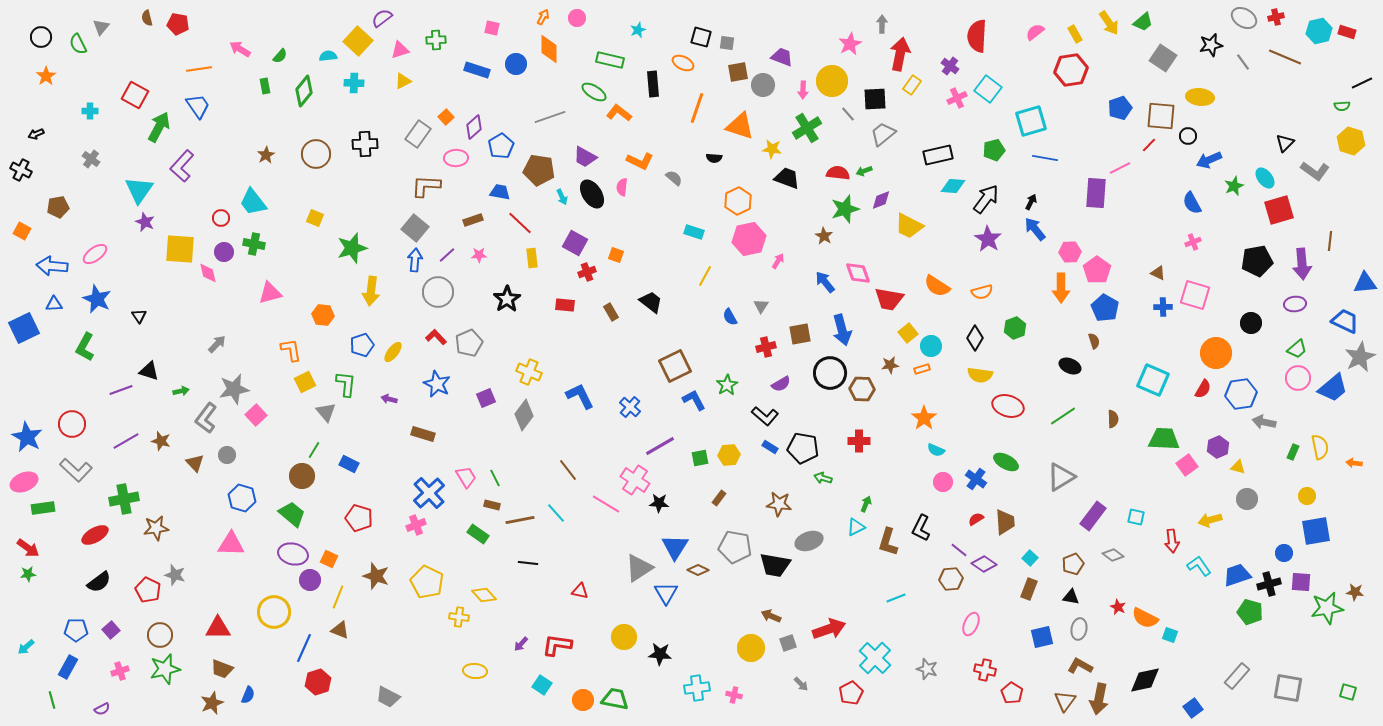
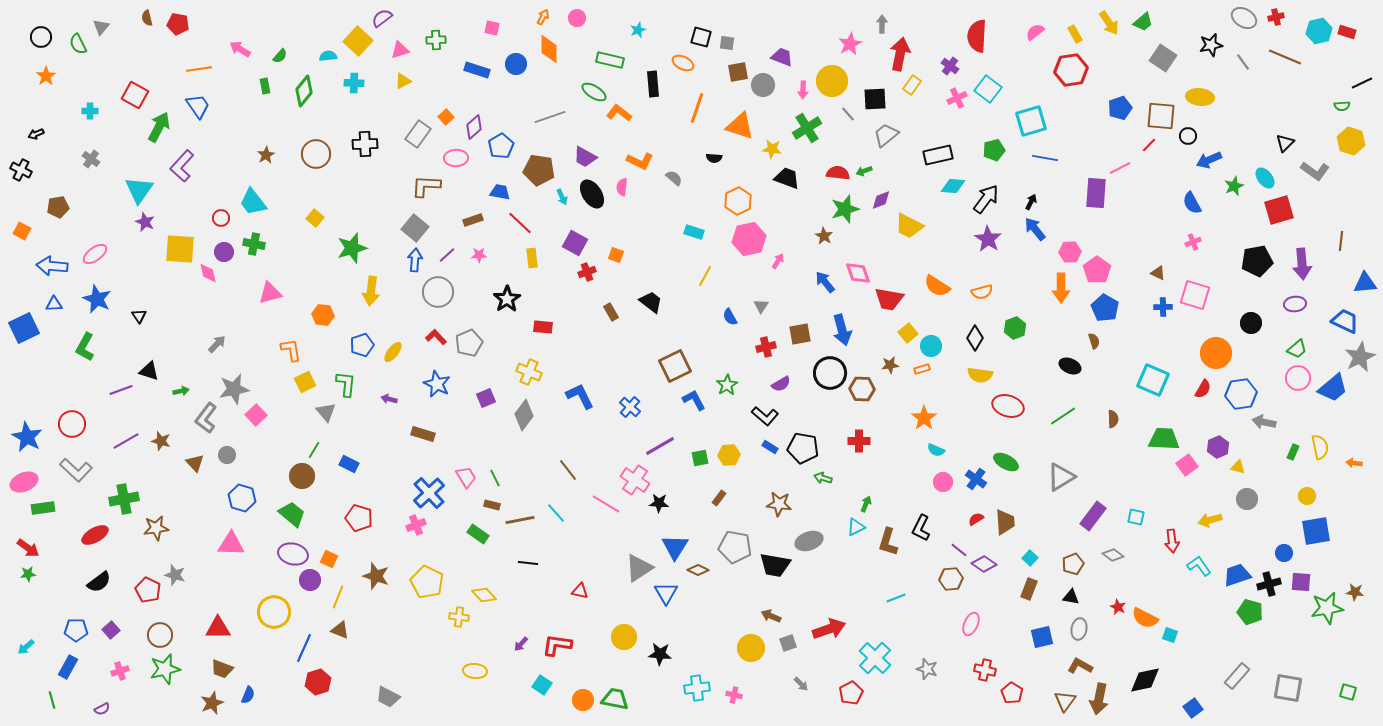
gray trapezoid at (883, 134): moved 3 px right, 1 px down
yellow square at (315, 218): rotated 18 degrees clockwise
brown line at (1330, 241): moved 11 px right
red rectangle at (565, 305): moved 22 px left, 22 px down
